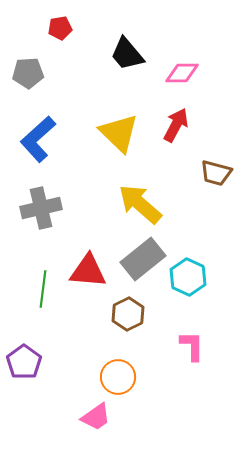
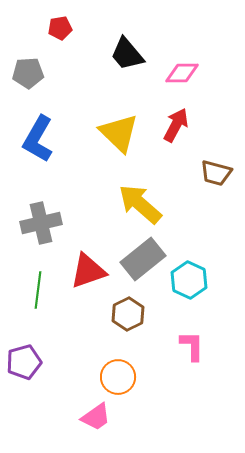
blue L-shape: rotated 18 degrees counterclockwise
gray cross: moved 15 px down
red triangle: rotated 24 degrees counterclockwise
cyan hexagon: moved 1 px right, 3 px down
green line: moved 5 px left, 1 px down
purple pentagon: rotated 20 degrees clockwise
